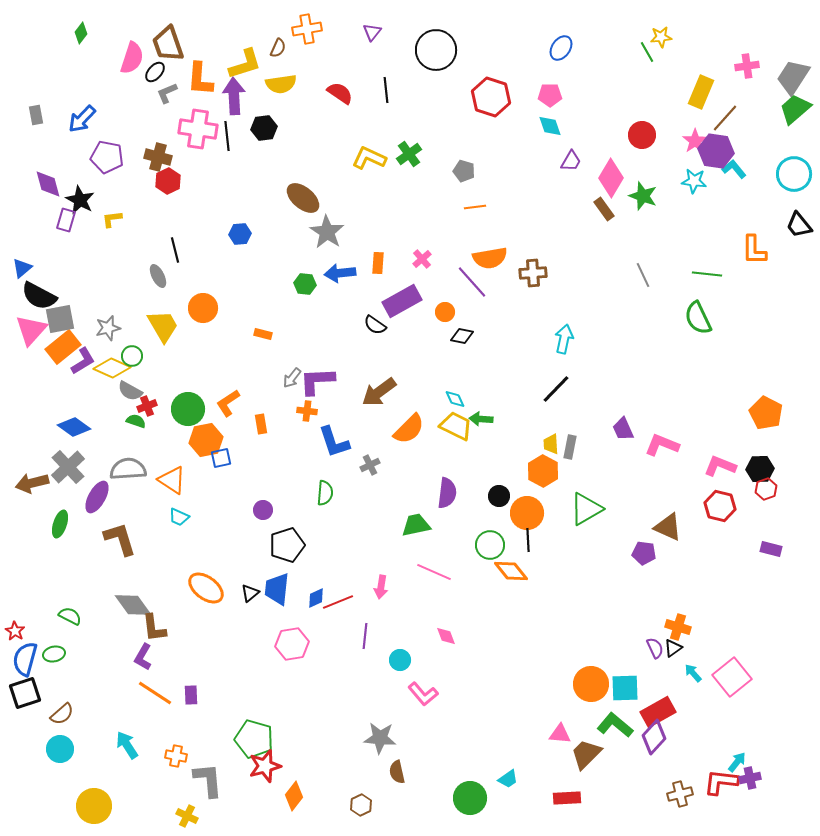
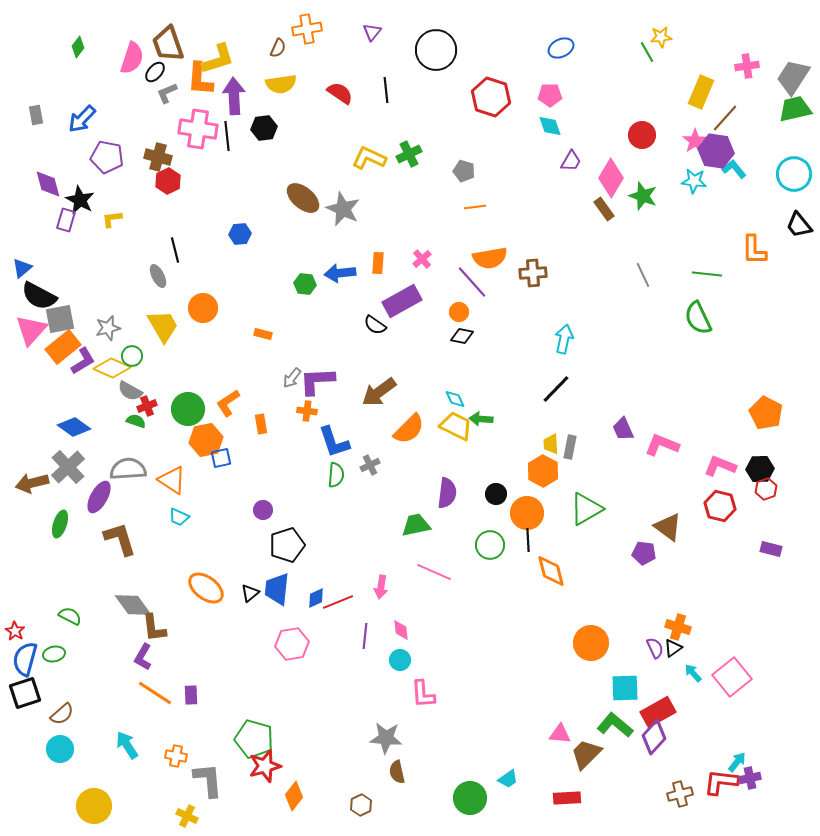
green diamond at (81, 33): moved 3 px left, 14 px down
blue ellipse at (561, 48): rotated 30 degrees clockwise
yellow L-shape at (245, 64): moved 27 px left, 5 px up
green trapezoid at (795, 109): rotated 28 degrees clockwise
green cross at (409, 154): rotated 10 degrees clockwise
gray star at (327, 232): moved 16 px right, 23 px up; rotated 8 degrees counterclockwise
orange circle at (445, 312): moved 14 px right
green semicircle at (325, 493): moved 11 px right, 18 px up
black circle at (499, 496): moved 3 px left, 2 px up
purple ellipse at (97, 497): moved 2 px right
brown triangle at (668, 527): rotated 12 degrees clockwise
orange diamond at (511, 571): moved 40 px right; rotated 24 degrees clockwise
pink diamond at (446, 636): moved 45 px left, 6 px up; rotated 15 degrees clockwise
orange circle at (591, 684): moved 41 px up
pink L-shape at (423, 694): rotated 36 degrees clockwise
gray star at (380, 738): moved 6 px right
